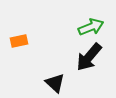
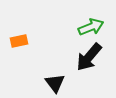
black triangle: rotated 10 degrees clockwise
